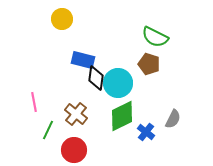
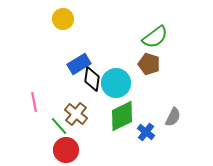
yellow circle: moved 1 px right
green semicircle: rotated 64 degrees counterclockwise
blue rectangle: moved 4 px left, 4 px down; rotated 45 degrees counterclockwise
black diamond: moved 4 px left, 1 px down
cyan circle: moved 2 px left
gray semicircle: moved 2 px up
green line: moved 11 px right, 4 px up; rotated 66 degrees counterclockwise
red circle: moved 8 px left
